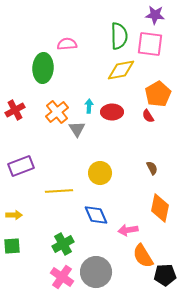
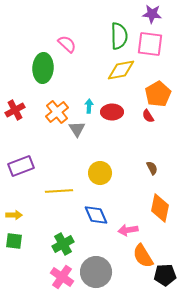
purple star: moved 3 px left, 1 px up
pink semicircle: rotated 48 degrees clockwise
green square: moved 2 px right, 5 px up; rotated 12 degrees clockwise
